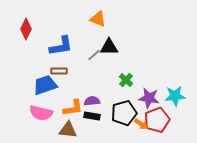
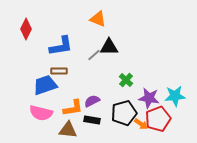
purple semicircle: rotated 21 degrees counterclockwise
black rectangle: moved 4 px down
red pentagon: moved 1 px right, 1 px up
